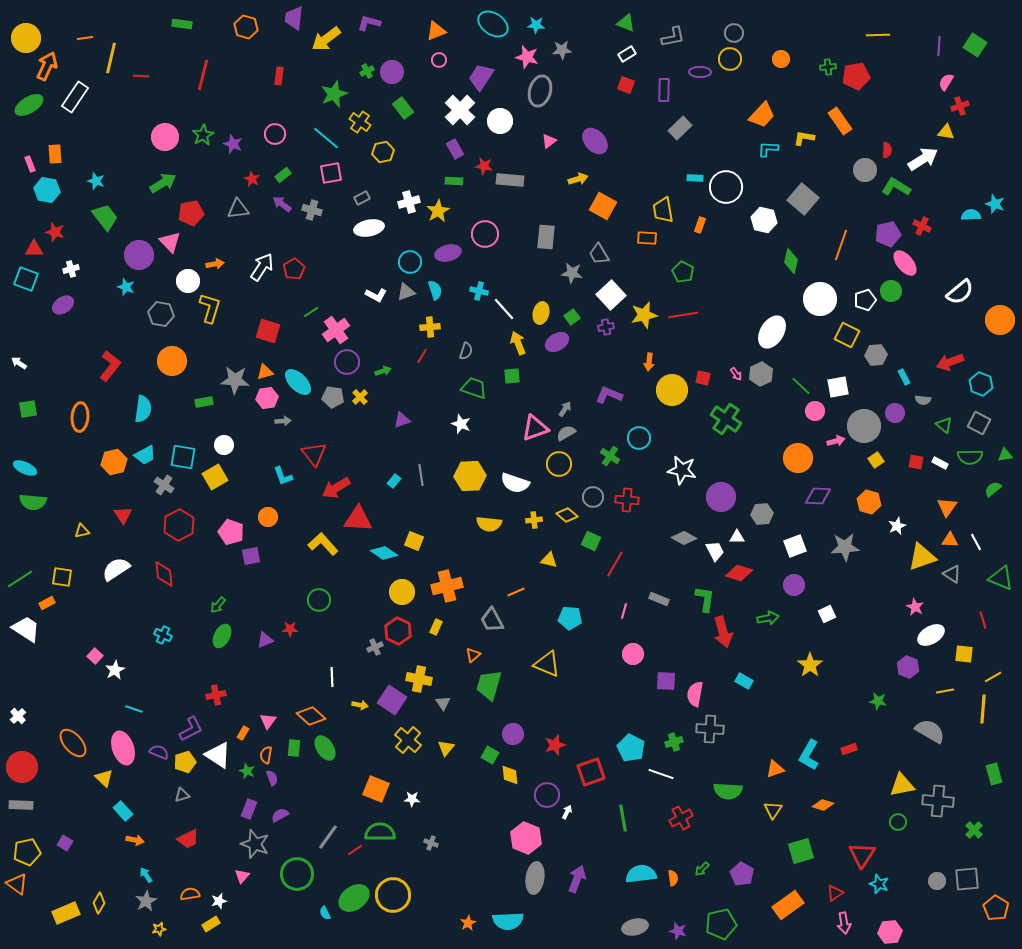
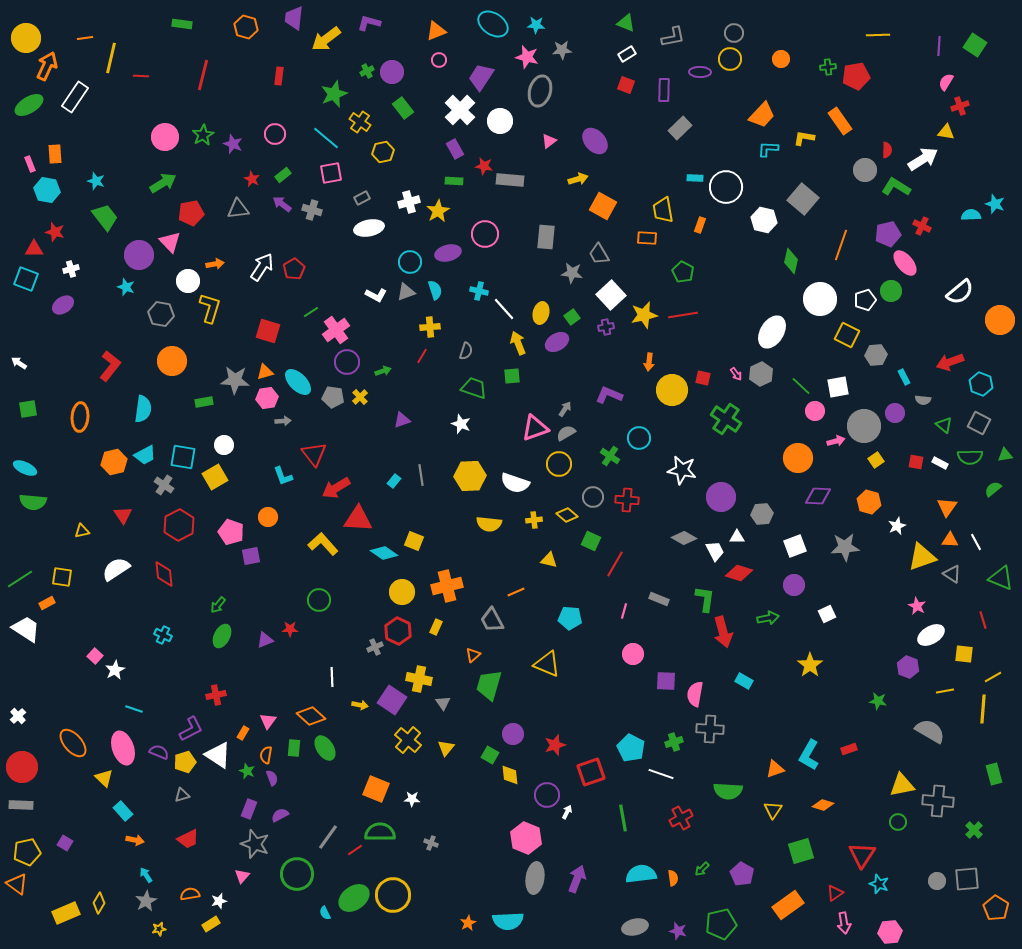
pink star at (915, 607): moved 2 px right, 1 px up
